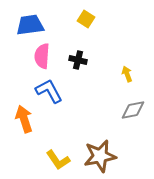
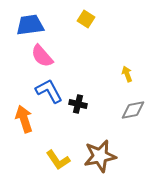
pink semicircle: rotated 45 degrees counterclockwise
black cross: moved 44 px down
